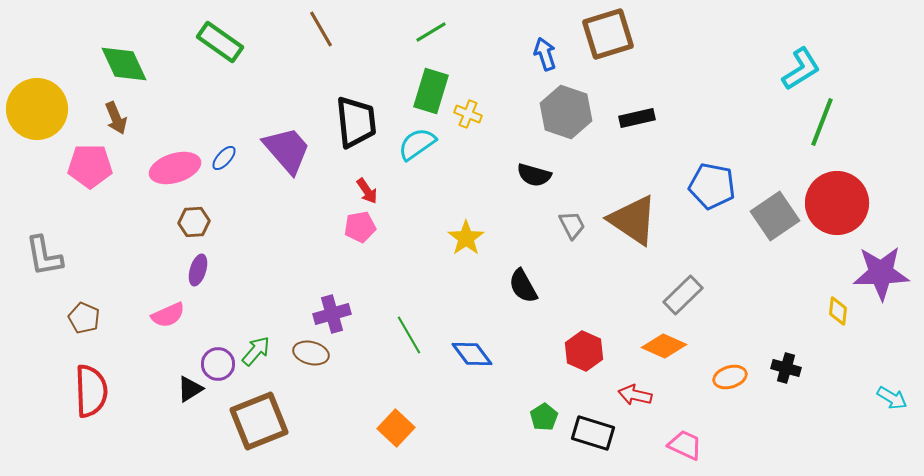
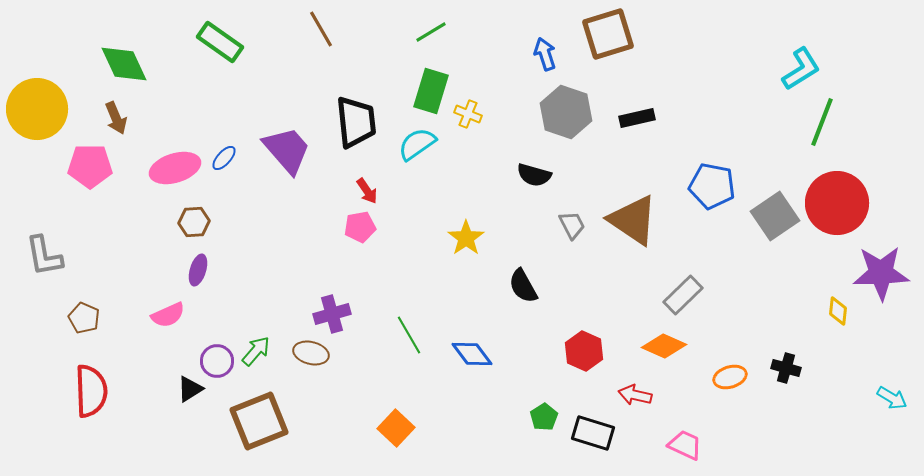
purple circle at (218, 364): moved 1 px left, 3 px up
